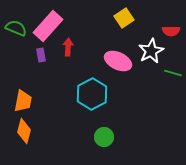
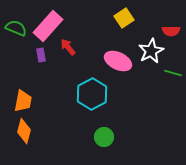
red arrow: rotated 42 degrees counterclockwise
